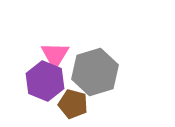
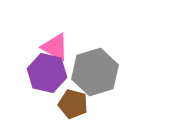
pink triangle: moved 8 px up; rotated 32 degrees counterclockwise
purple hexagon: moved 2 px right, 8 px up; rotated 9 degrees counterclockwise
